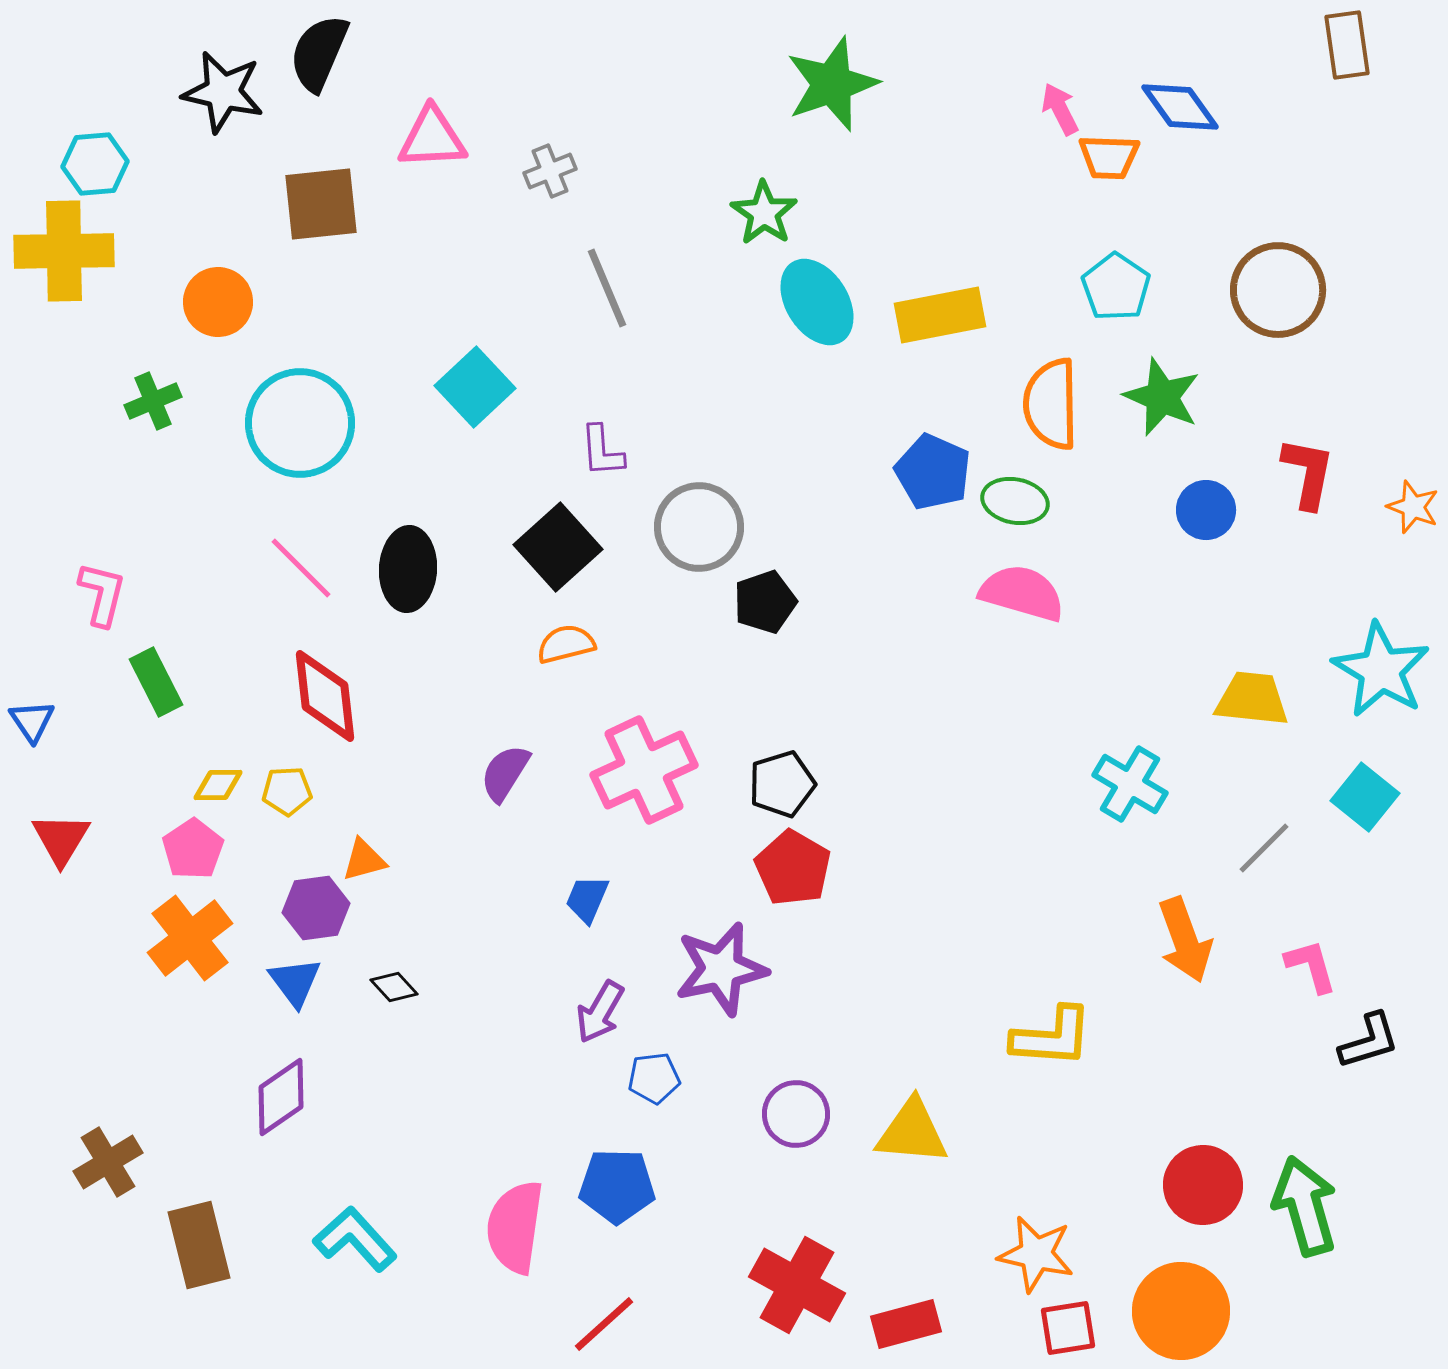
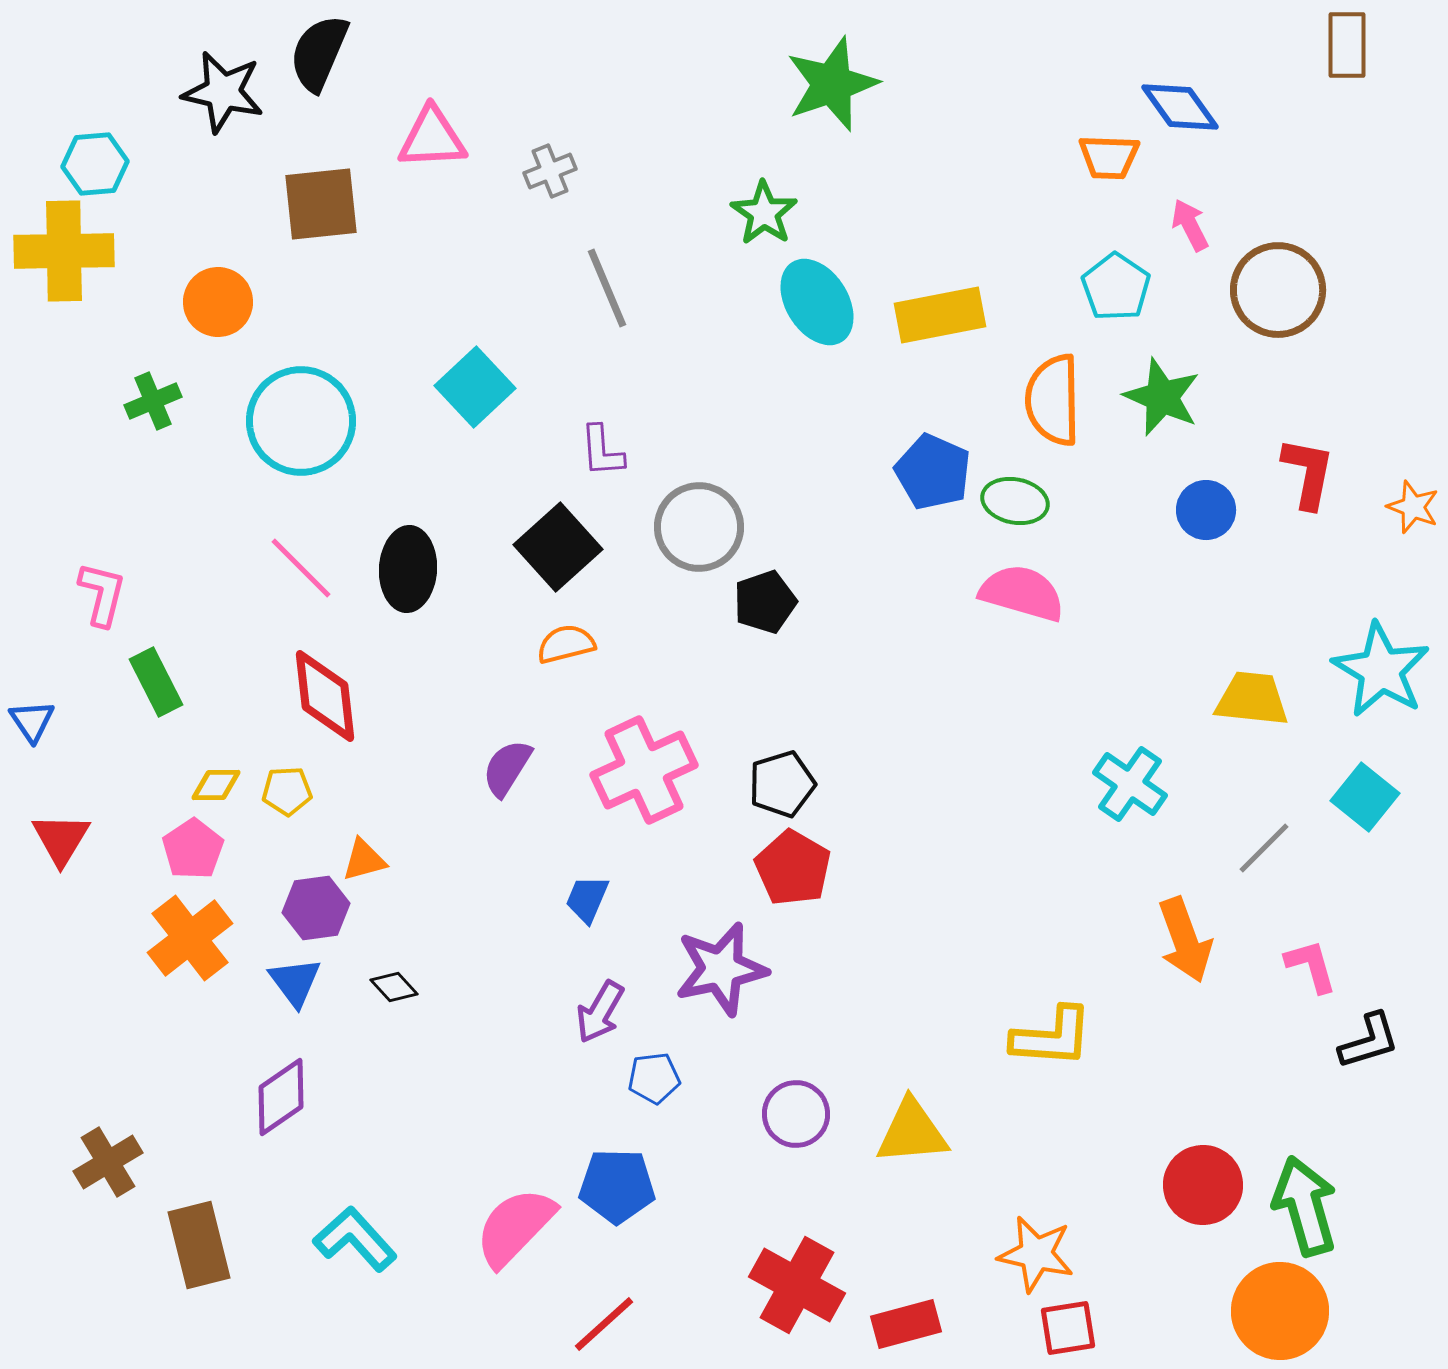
brown rectangle at (1347, 45): rotated 8 degrees clockwise
pink arrow at (1060, 109): moved 130 px right, 116 px down
orange semicircle at (1051, 404): moved 2 px right, 4 px up
cyan circle at (300, 423): moved 1 px right, 2 px up
purple semicircle at (505, 773): moved 2 px right, 5 px up
cyan cross at (1130, 784): rotated 4 degrees clockwise
yellow diamond at (218, 785): moved 2 px left
yellow triangle at (912, 1132): rotated 10 degrees counterclockwise
pink semicircle at (515, 1227): rotated 36 degrees clockwise
orange circle at (1181, 1311): moved 99 px right
